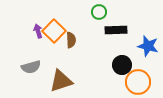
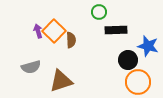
black circle: moved 6 px right, 5 px up
